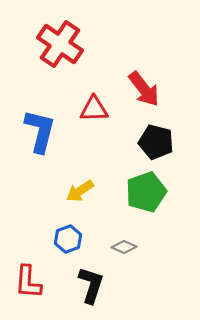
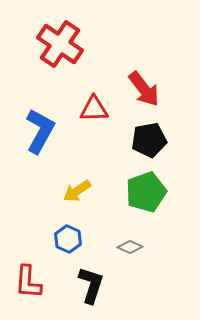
blue L-shape: rotated 15 degrees clockwise
black pentagon: moved 7 px left, 2 px up; rotated 24 degrees counterclockwise
yellow arrow: moved 3 px left
blue hexagon: rotated 16 degrees counterclockwise
gray diamond: moved 6 px right
